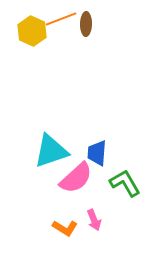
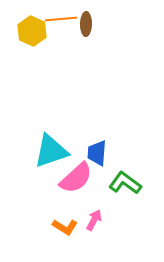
orange line: rotated 16 degrees clockwise
green L-shape: rotated 24 degrees counterclockwise
pink arrow: rotated 130 degrees counterclockwise
orange L-shape: moved 1 px up
